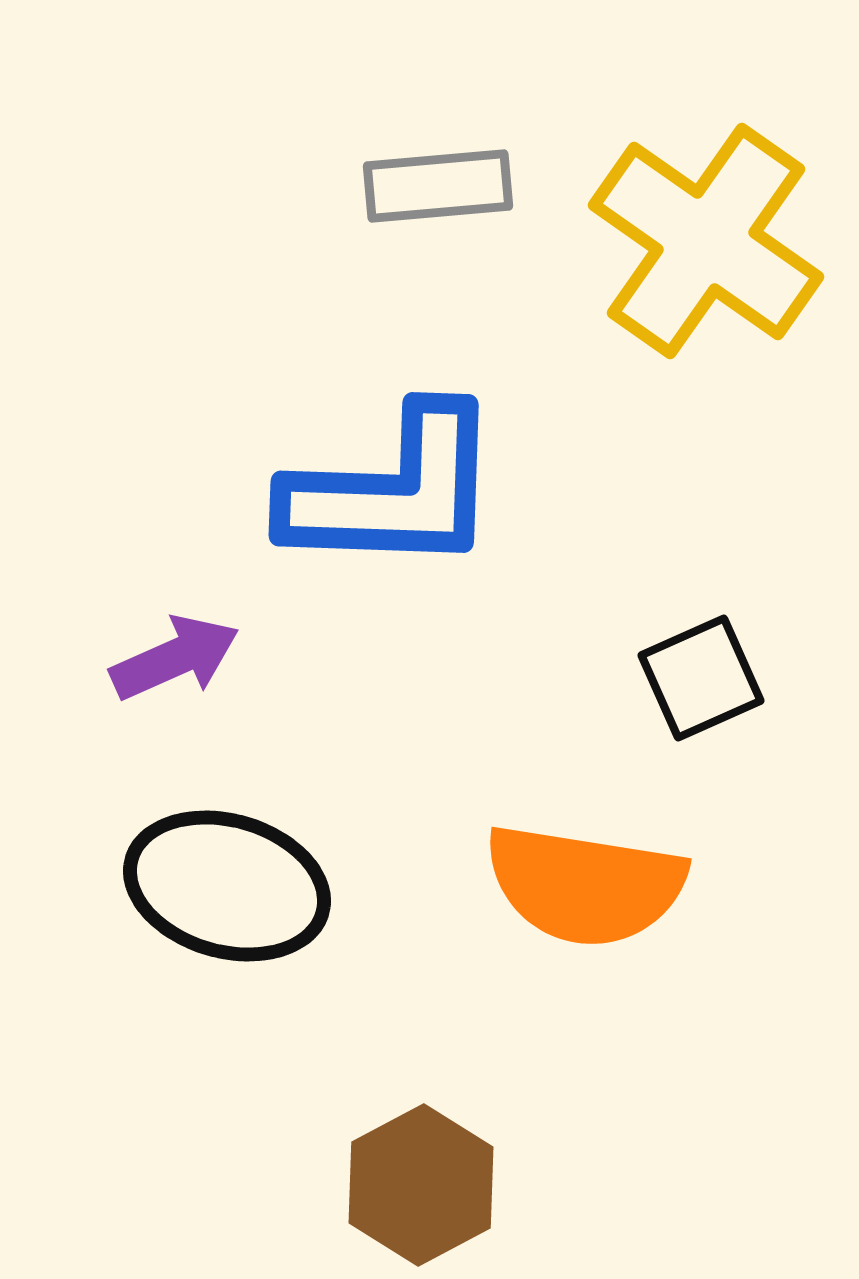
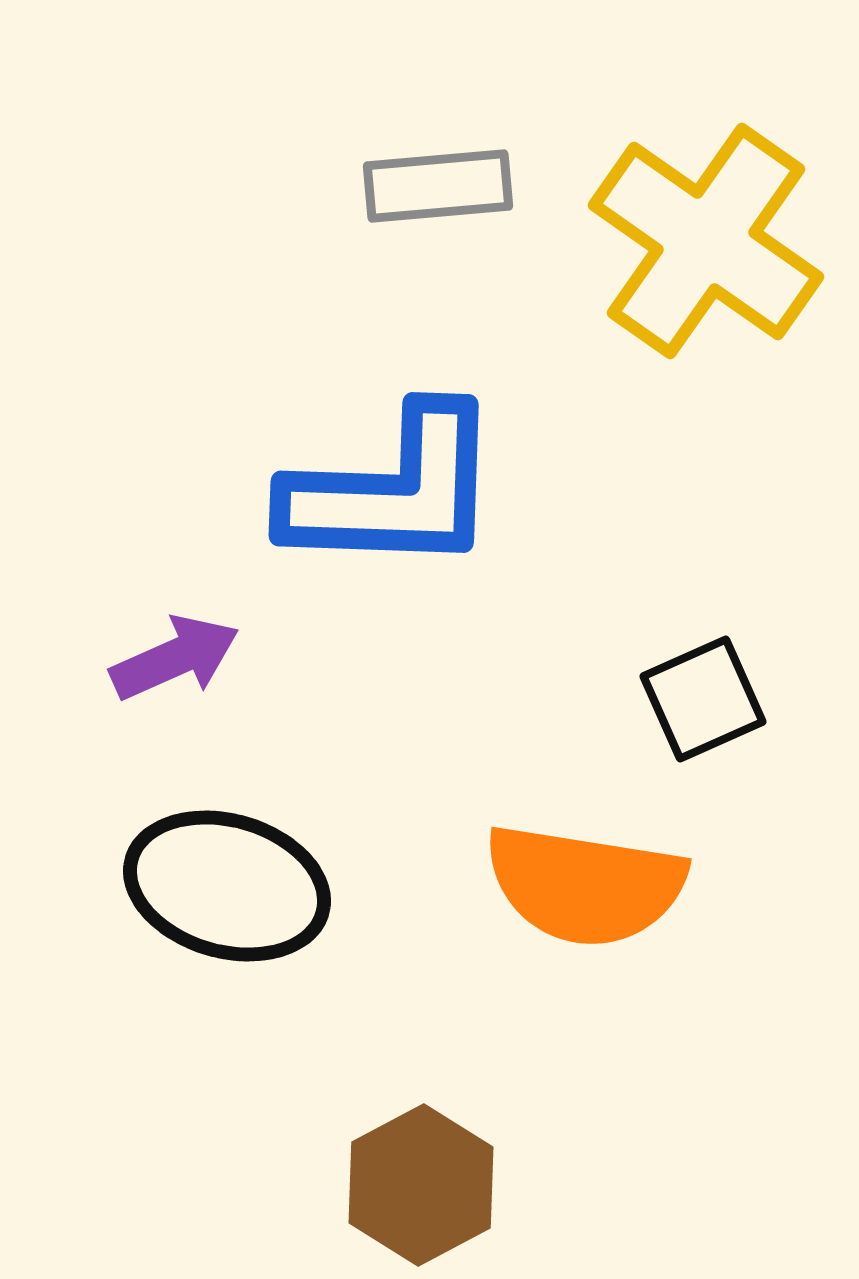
black square: moved 2 px right, 21 px down
